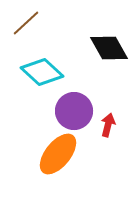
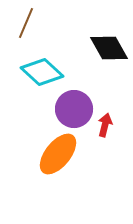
brown line: rotated 24 degrees counterclockwise
purple circle: moved 2 px up
red arrow: moved 3 px left
